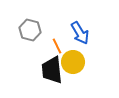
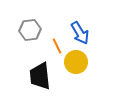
gray hexagon: rotated 20 degrees counterclockwise
yellow circle: moved 3 px right
black trapezoid: moved 12 px left, 6 px down
